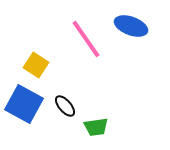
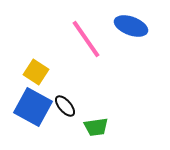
yellow square: moved 7 px down
blue square: moved 9 px right, 3 px down
